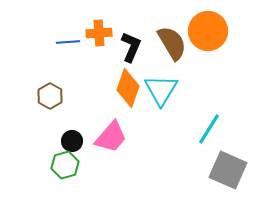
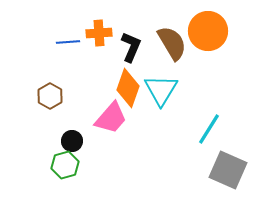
pink trapezoid: moved 19 px up
